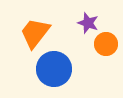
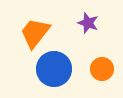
orange circle: moved 4 px left, 25 px down
